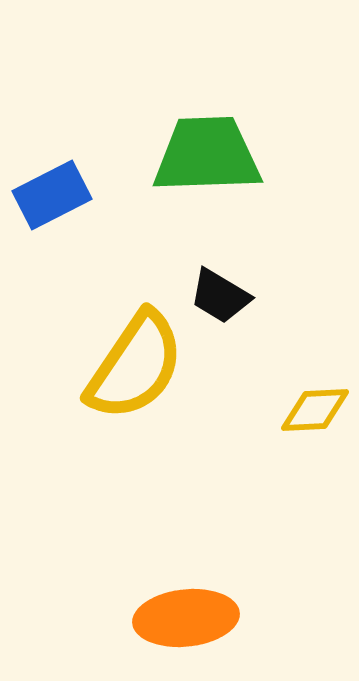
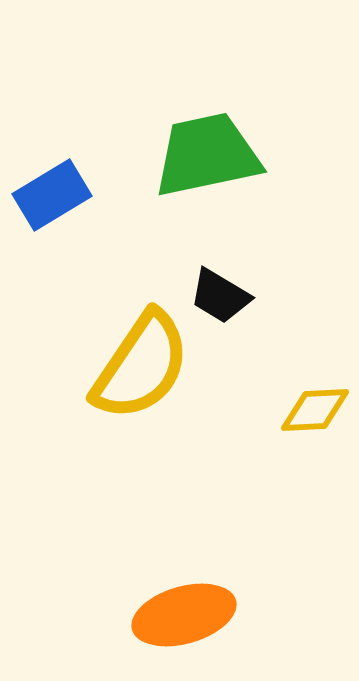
green trapezoid: rotated 10 degrees counterclockwise
blue rectangle: rotated 4 degrees counterclockwise
yellow semicircle: moved 6 px right
orange ellipse: moved 2 px left, 3 px up; rotated 10 degrees counterclockwise
